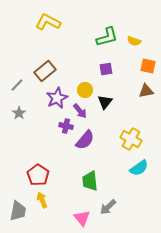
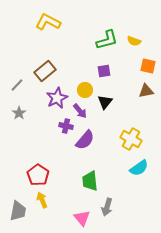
green L-shape: moved 3 px down
purple square: moved 2 px left, 2 px down
gray arrow: moved 1 px left; rotated 30 degrees counterclockwise
